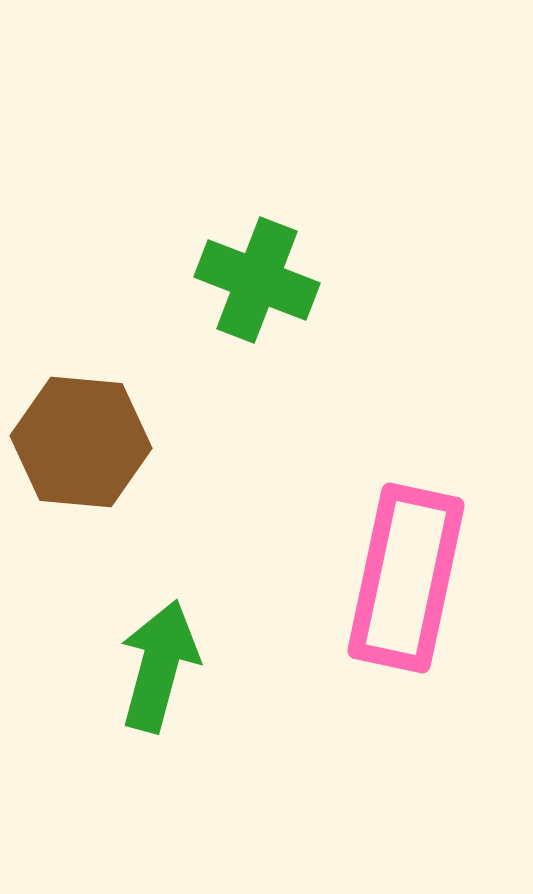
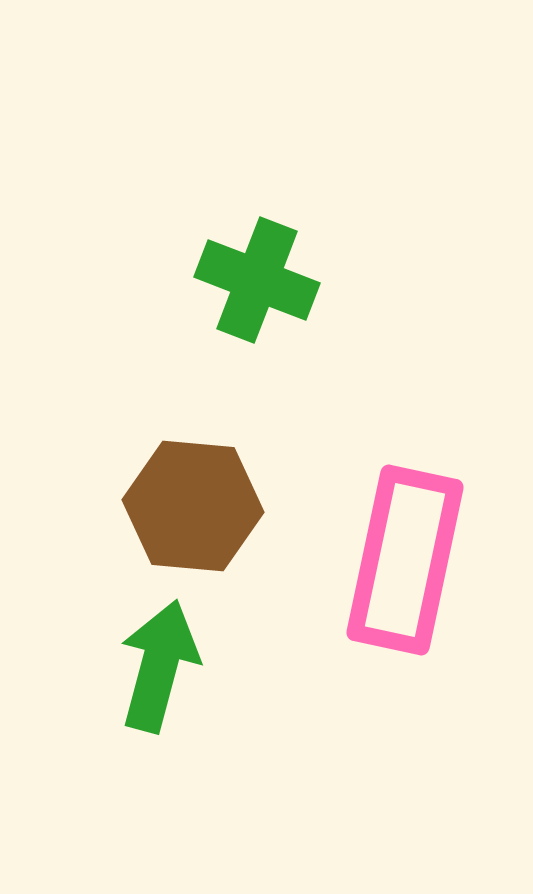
brown hexagon: moved 112 px right, 64 px down
pink rectangle: moved 1 px left, 18 px up
